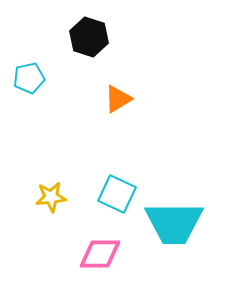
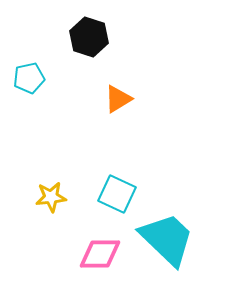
cyan trapezoid: moved 7 px left, 16 px down; rotated 136 degrees counterclockwise
